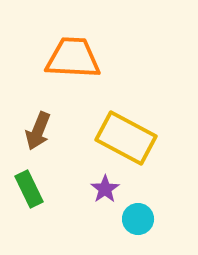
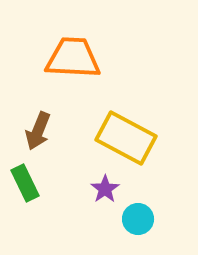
green rectangle: moved 4 px left, 6 px up
